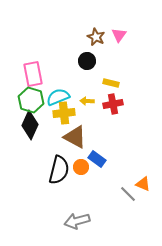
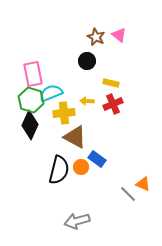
pink triangle: rotated 28 degrees counterclockwise
cyan semicircle: moved 7 px left, 4 px up
red cross: rotated 12 degrees counterclockwise
